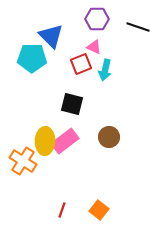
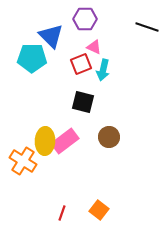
purple hexagon: moved 12 px left
black line: moved 9 px right
cyan arrow: moved 2 px left
black square: moved 11 px right, 2 px up
red line: moved 3 px down
